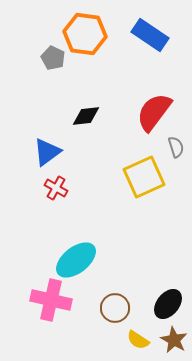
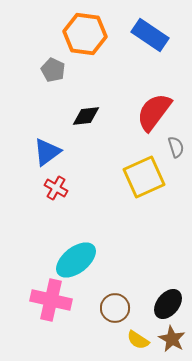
gray pentagon: moved 12 px down
brown star: moved 2 px left, 1 px up
